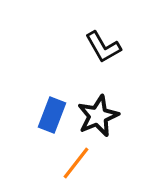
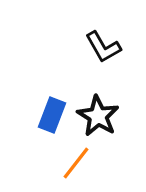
black star: rotated 18 degrees counterclockwise
